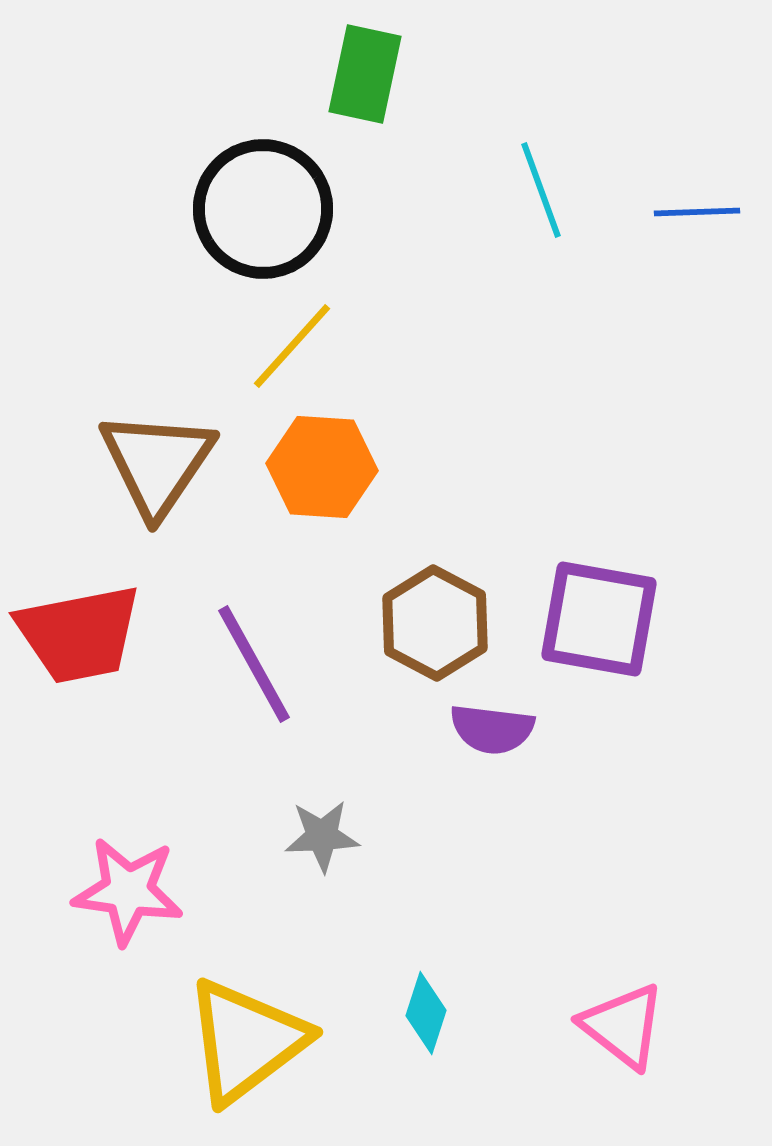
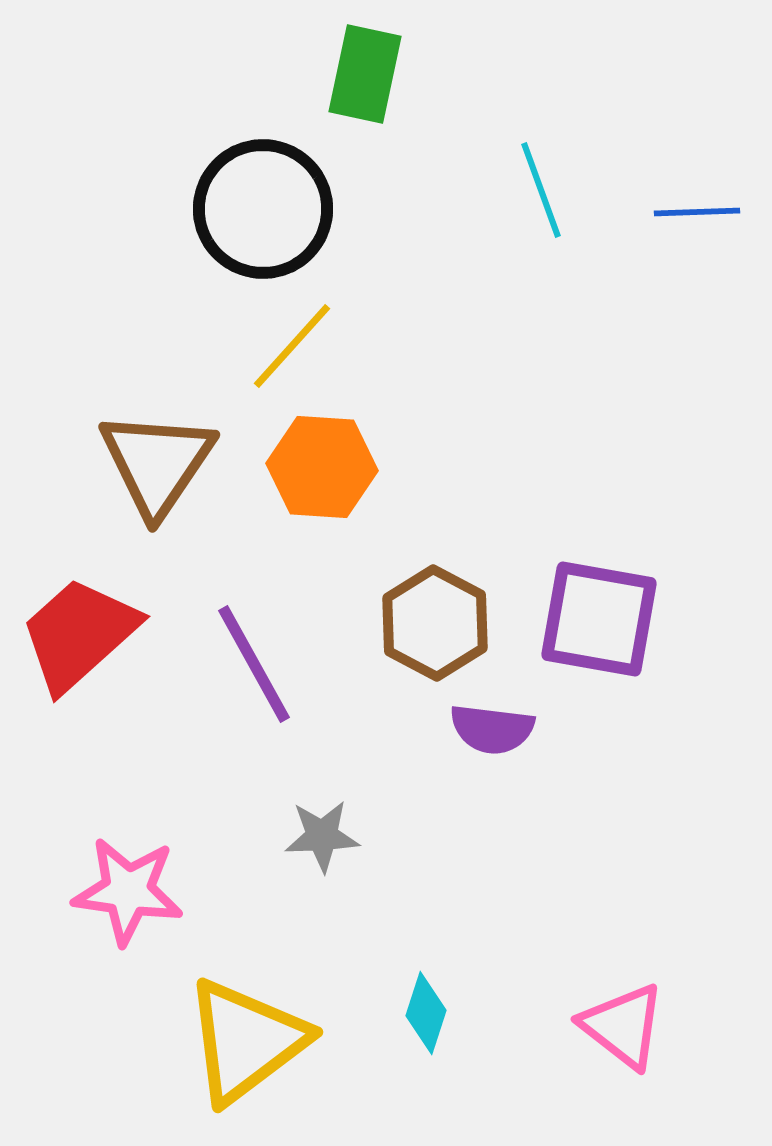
red trapezoid: rotated 149 degrees clockwise
